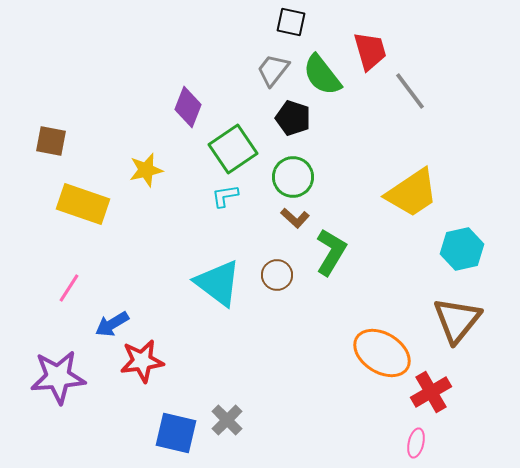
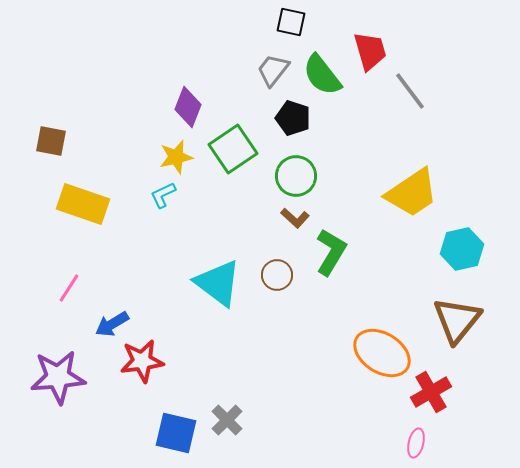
yellow star: moved 30 px right, 13 px up
green circle: moved 3 px right, 1 px up
cyan L-shape: moved 62 px left, 1 px up; rotated 16 degrees counterclockwise
